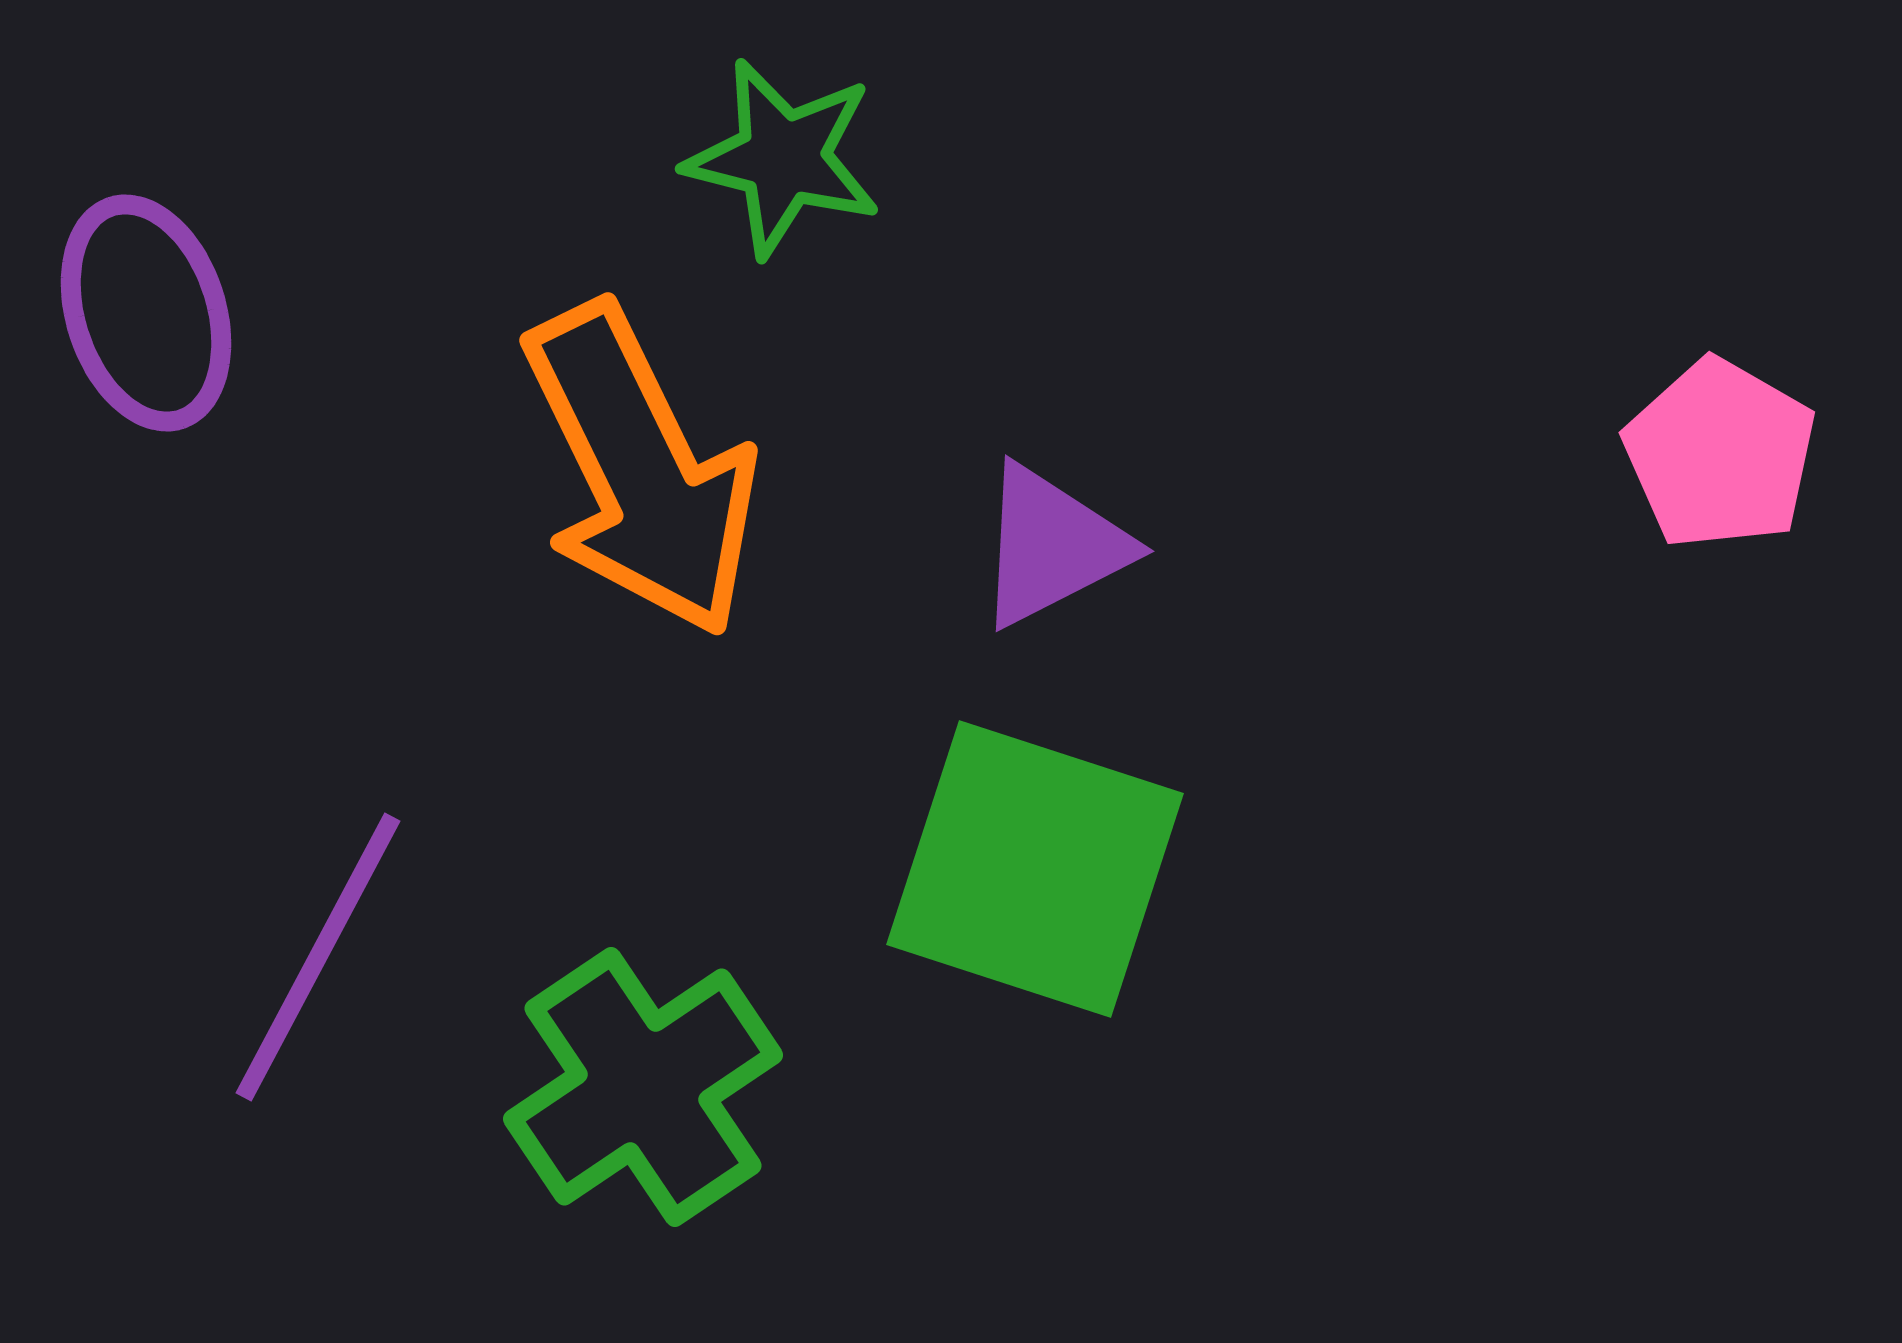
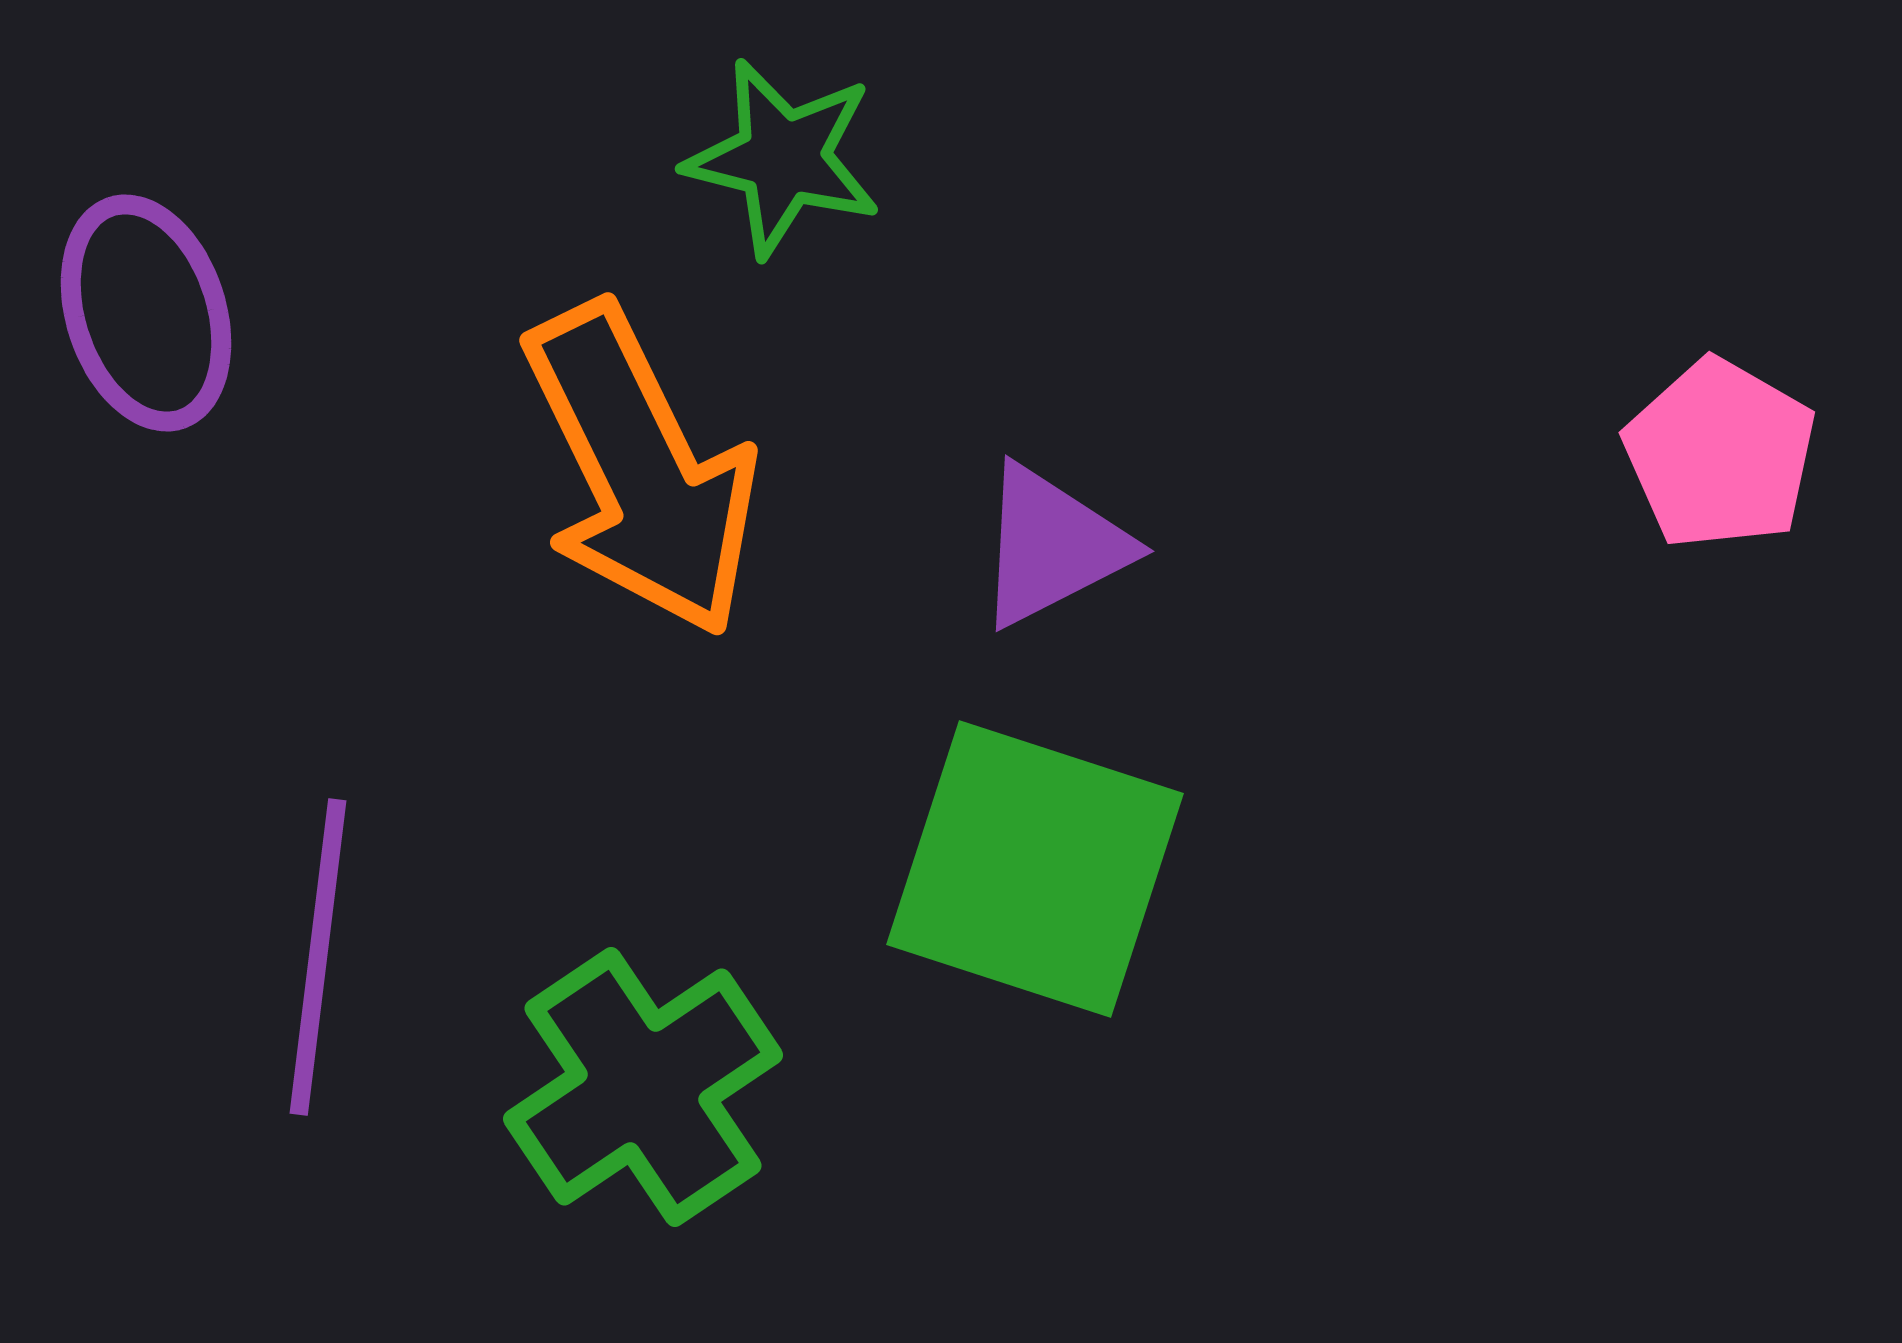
purple line: rotated 21 degrees counterclockwise
